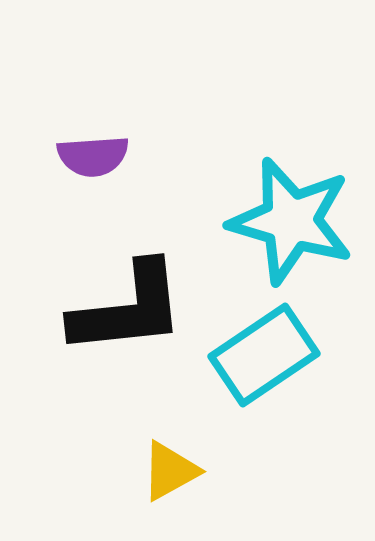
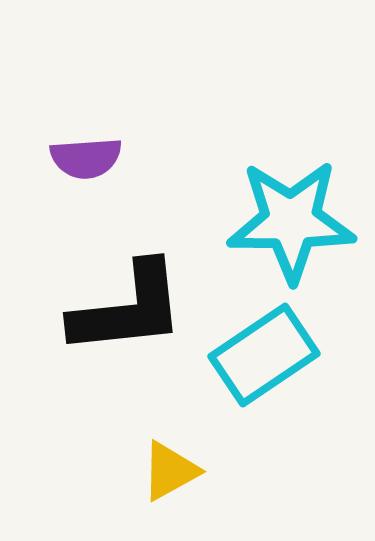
purple semicircle: moved 7 px left, 2 px down
cyan star: rotated 16 degrees counterclockwise
